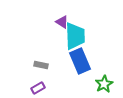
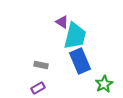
cyan trapezoid: rotated 16 degrees clockwise
